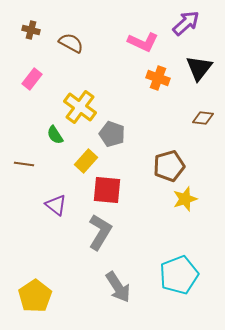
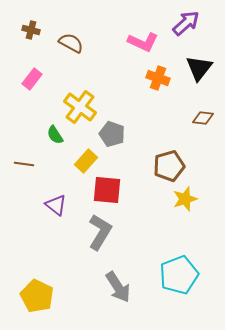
yellow pentagon: moved 2 px right; rotated 12 degrees counterclockwise
